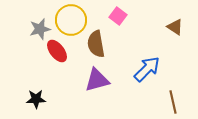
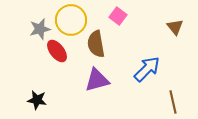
brown triangle: rotated 18 degrees clockwise
black star: moved 1 px right, 1 px down; rotated 12 degrees clockwise
